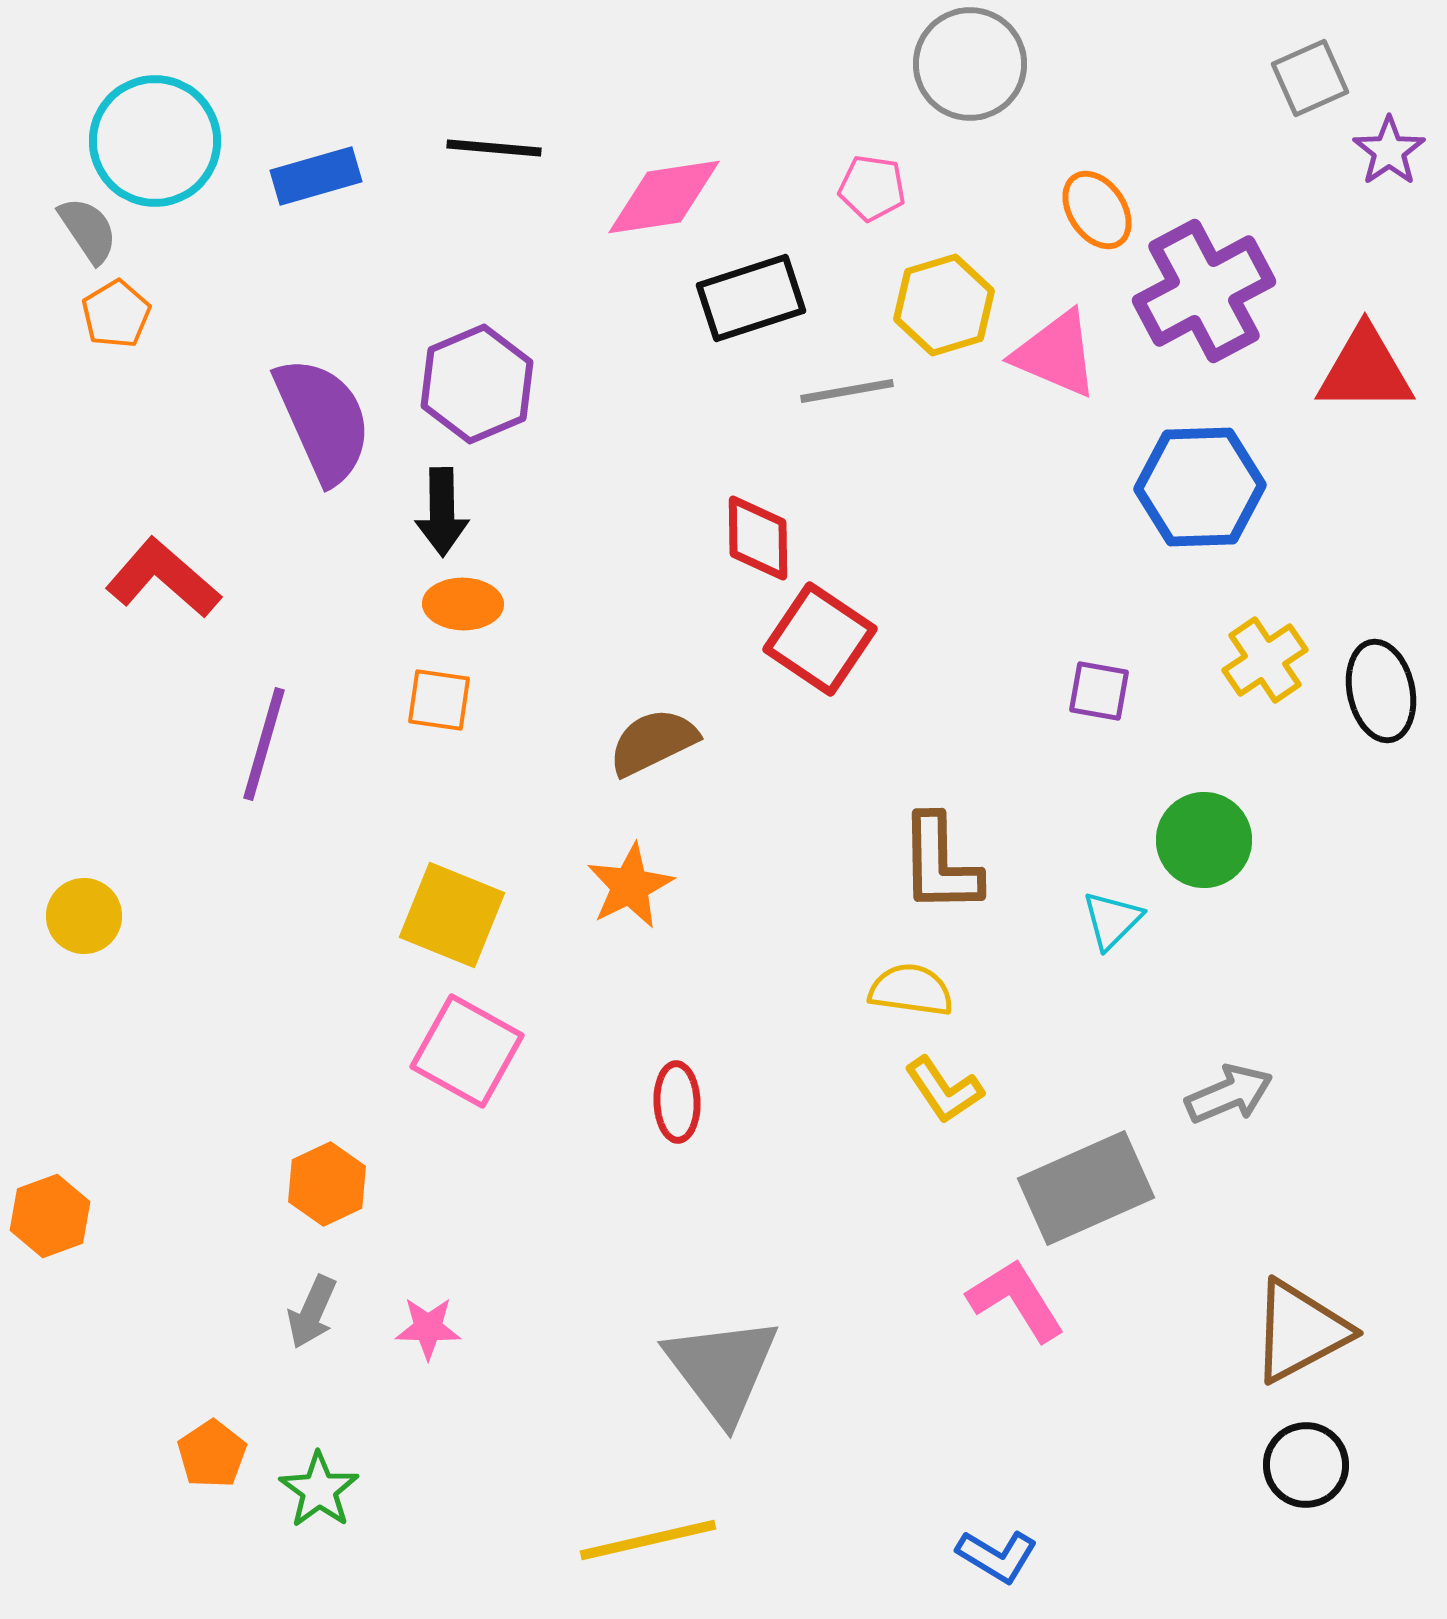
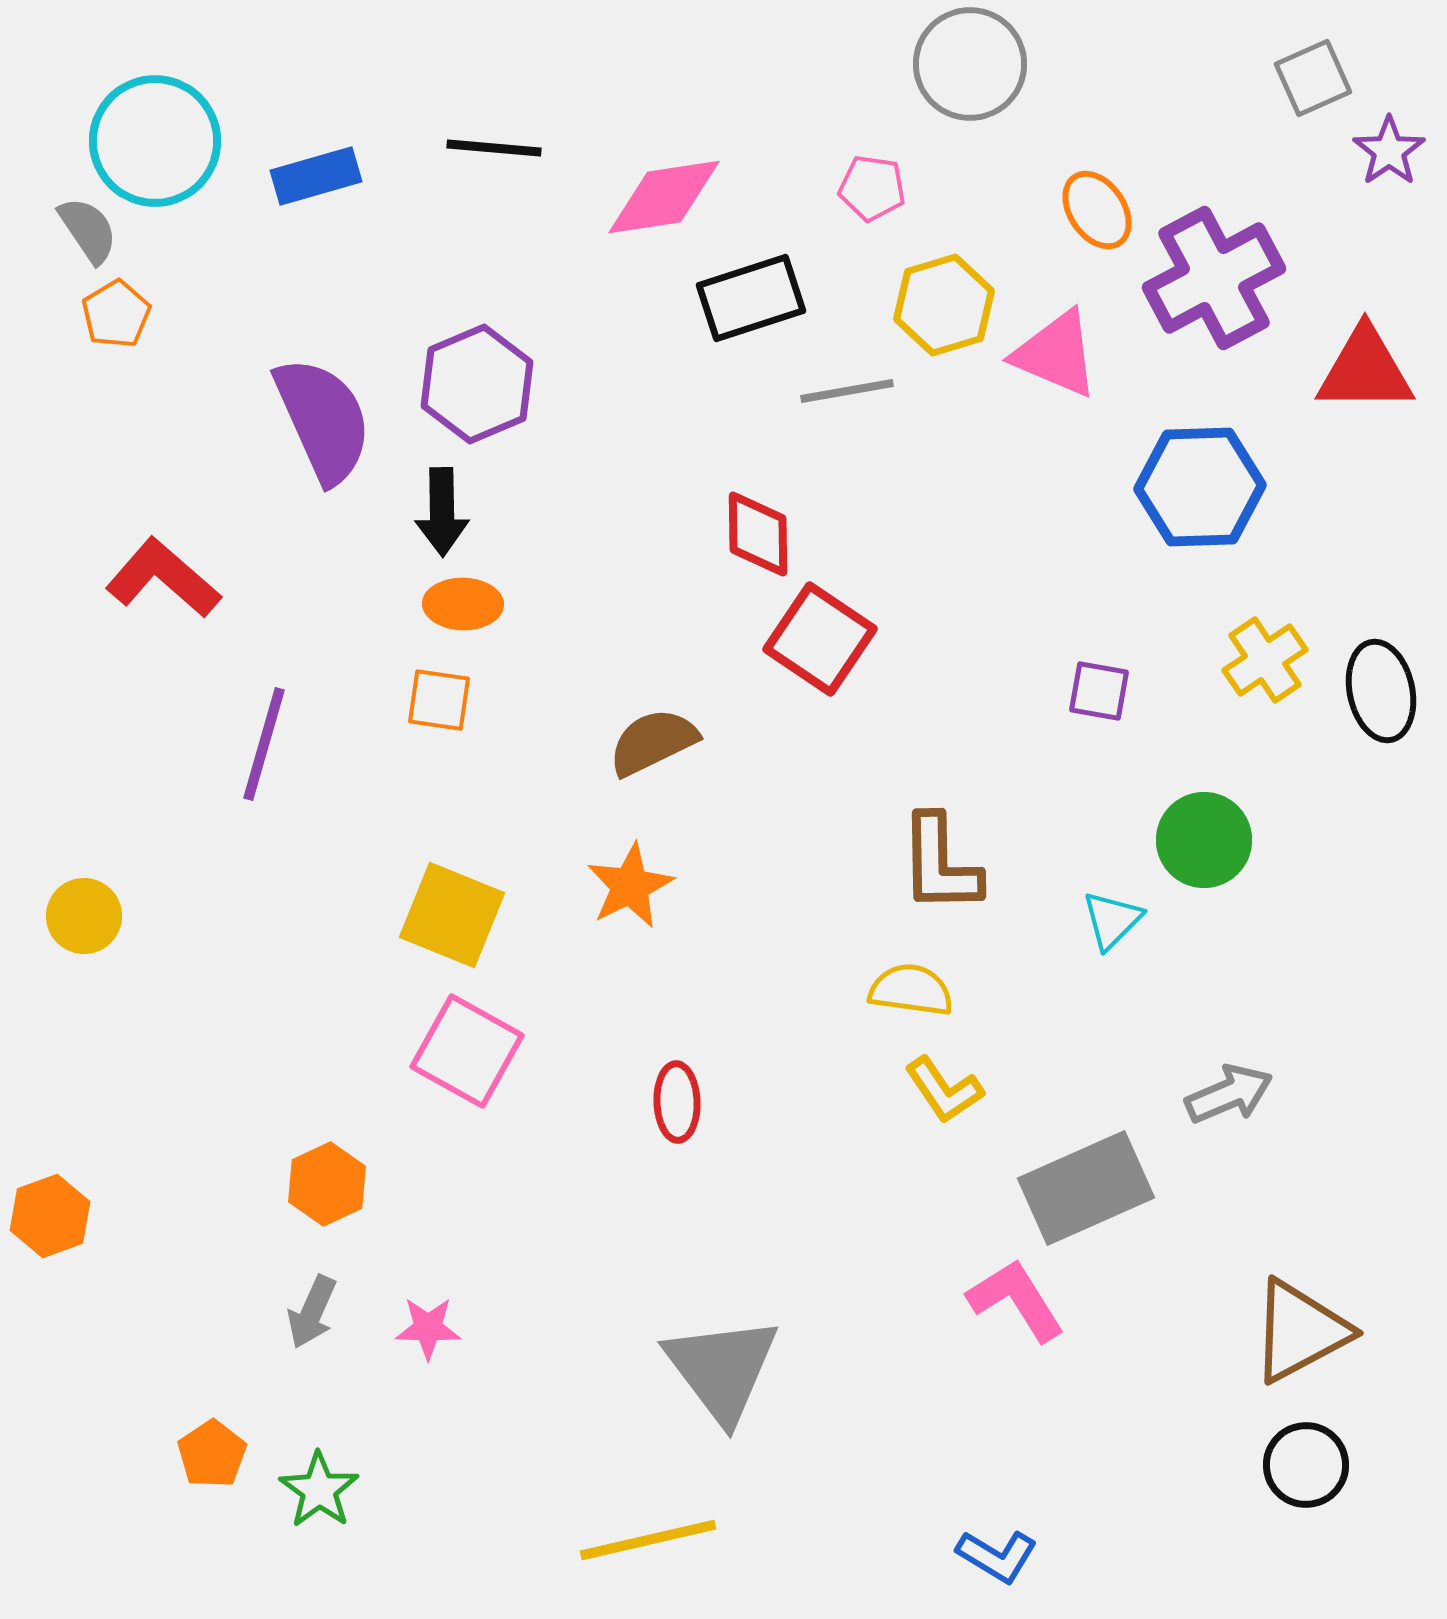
gray square at (1310, 78): moved 3 px right
purple cross at (1204, 291): moved 10 px right, 13 px up
red diamond at (758, 538): moved 4 px up
